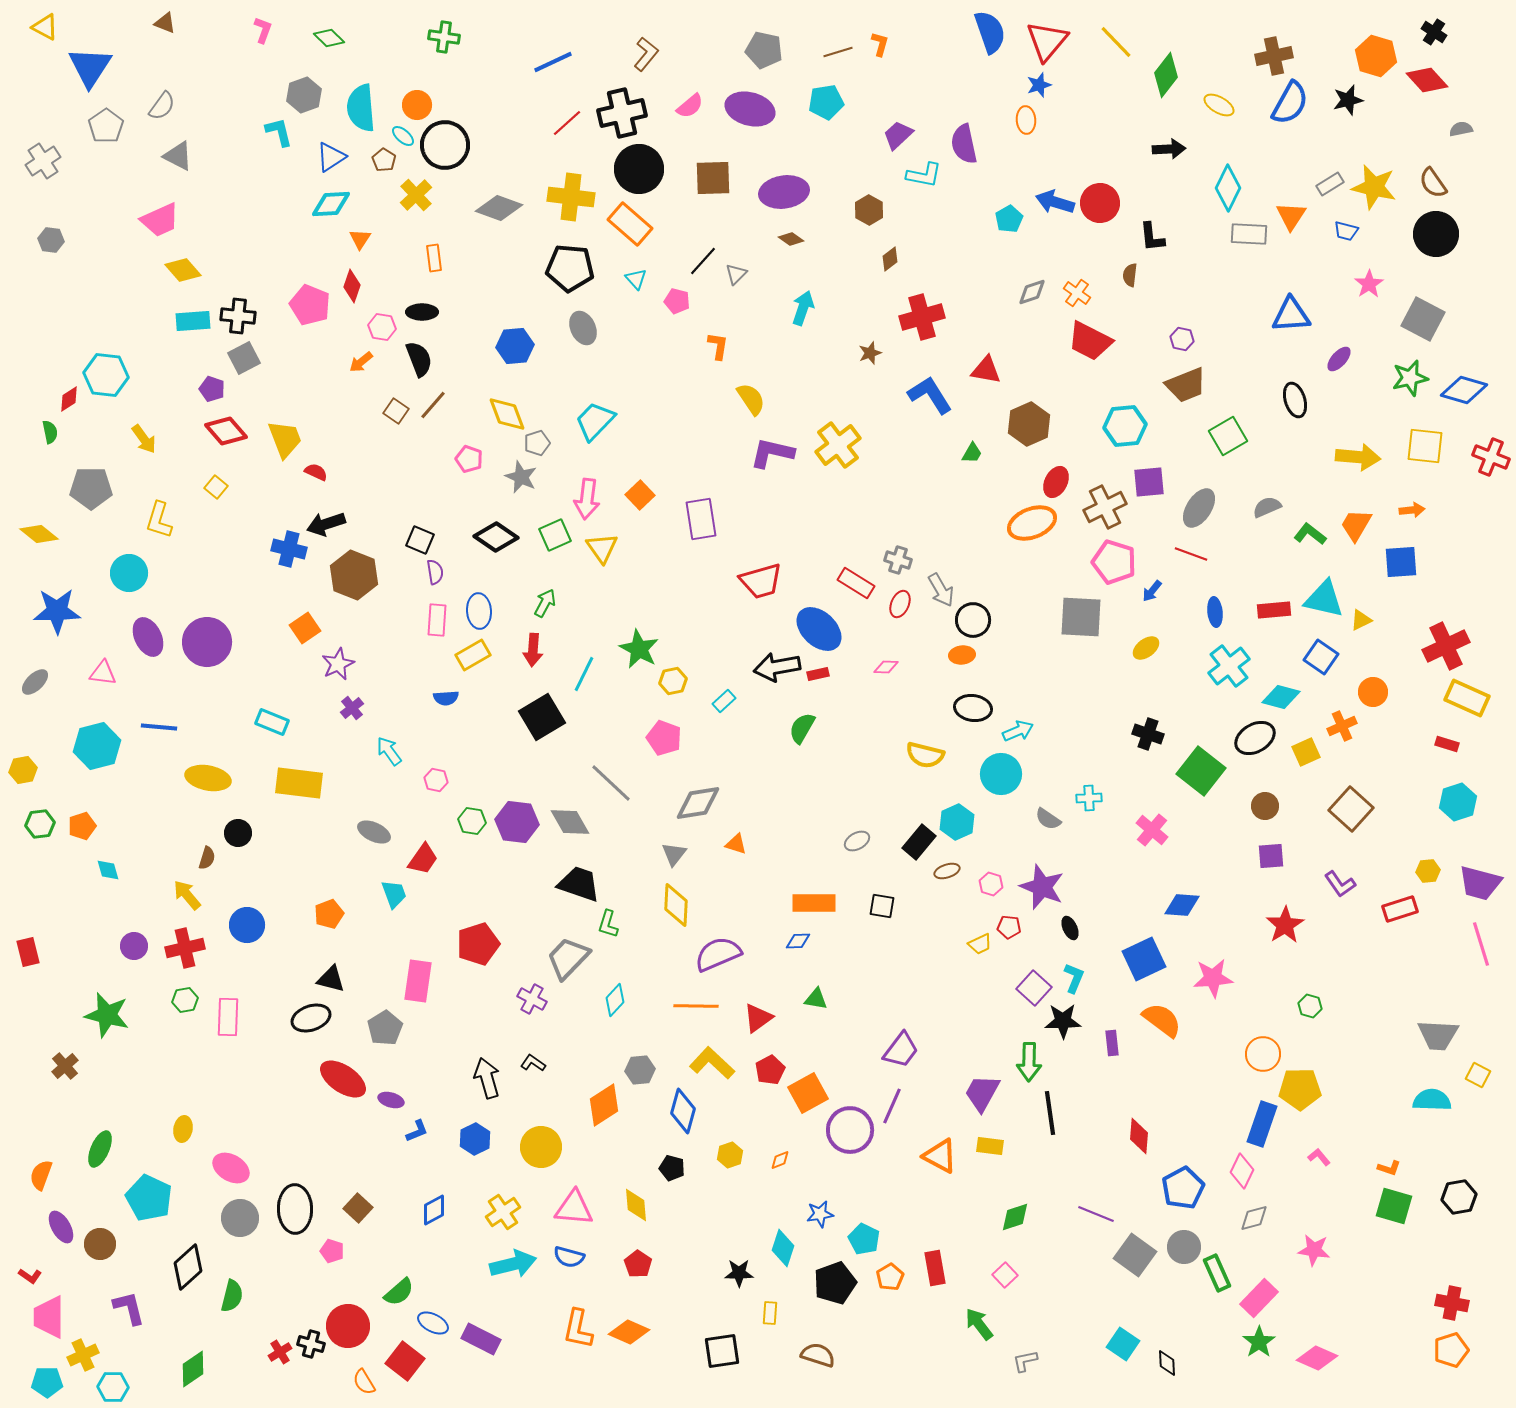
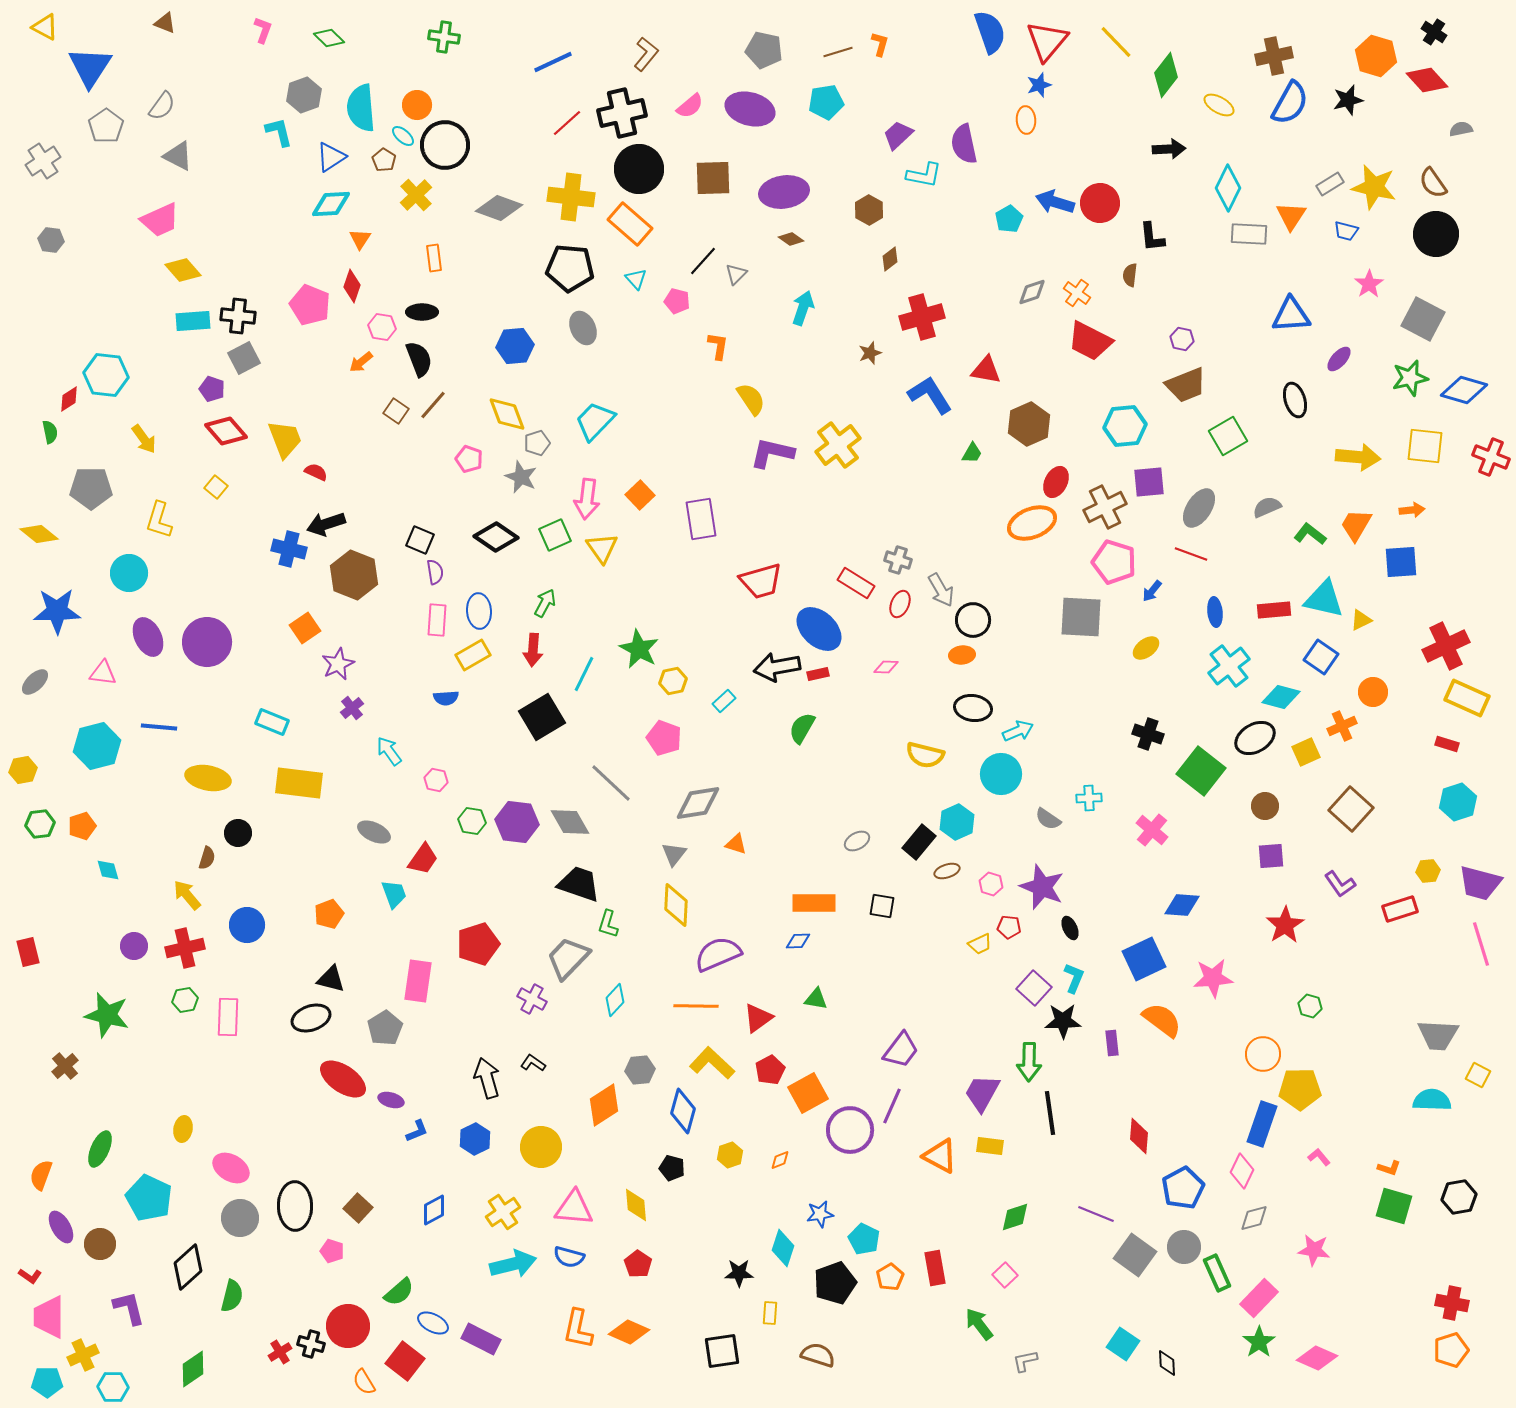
black ellipse at (295, 1209): moved 3 px up
